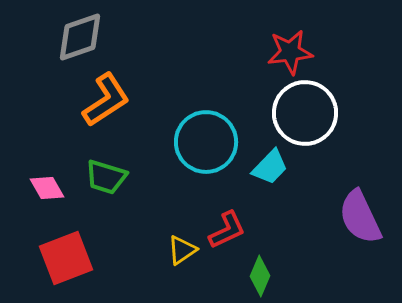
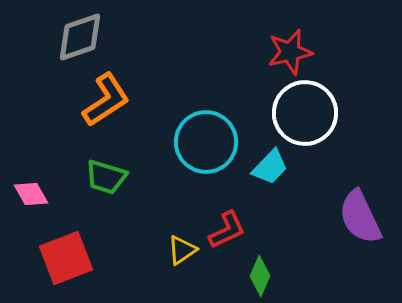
red star: rotated 6 degrees counterclockwise
pink diamond: moved 16 px left, 6 px down
